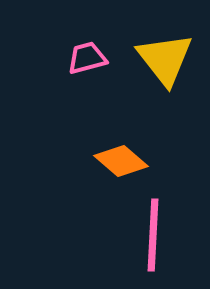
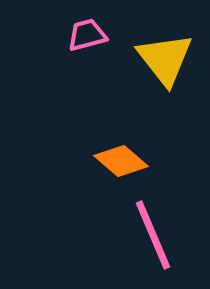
pink trapezoid: moved 23 px up
pink line: rotated 26 degrees counterclockwise
